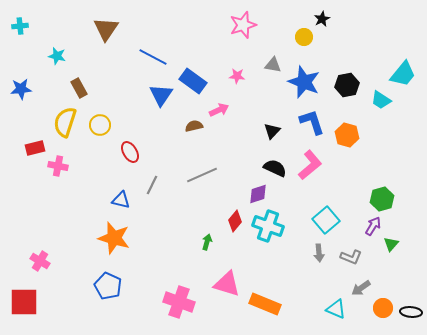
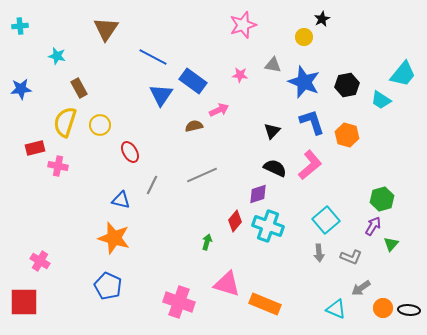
pink star at (237, 76): moved 3 px right, 1 px up
black ellipse at (411, 312): moved 2 px left, 2 px up
